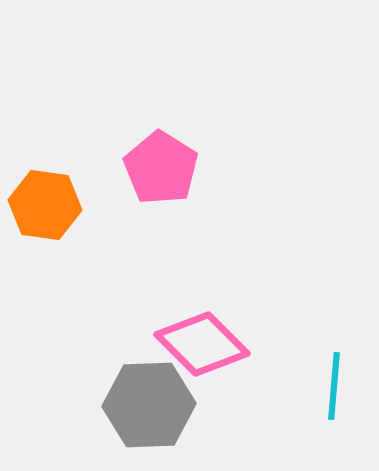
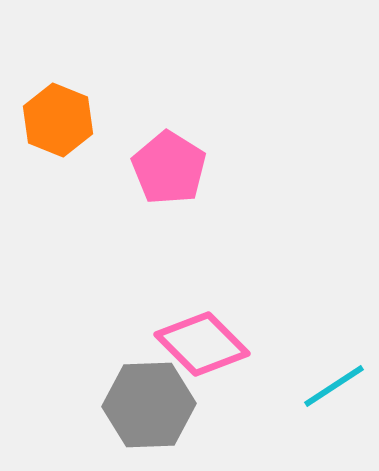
pink pentagon: moved 8 px right
orange hexagon: moved 13 px right, 85 px up; rotated 14 degrees clockwise
cyan line: rotated 52 degrees clockwise
